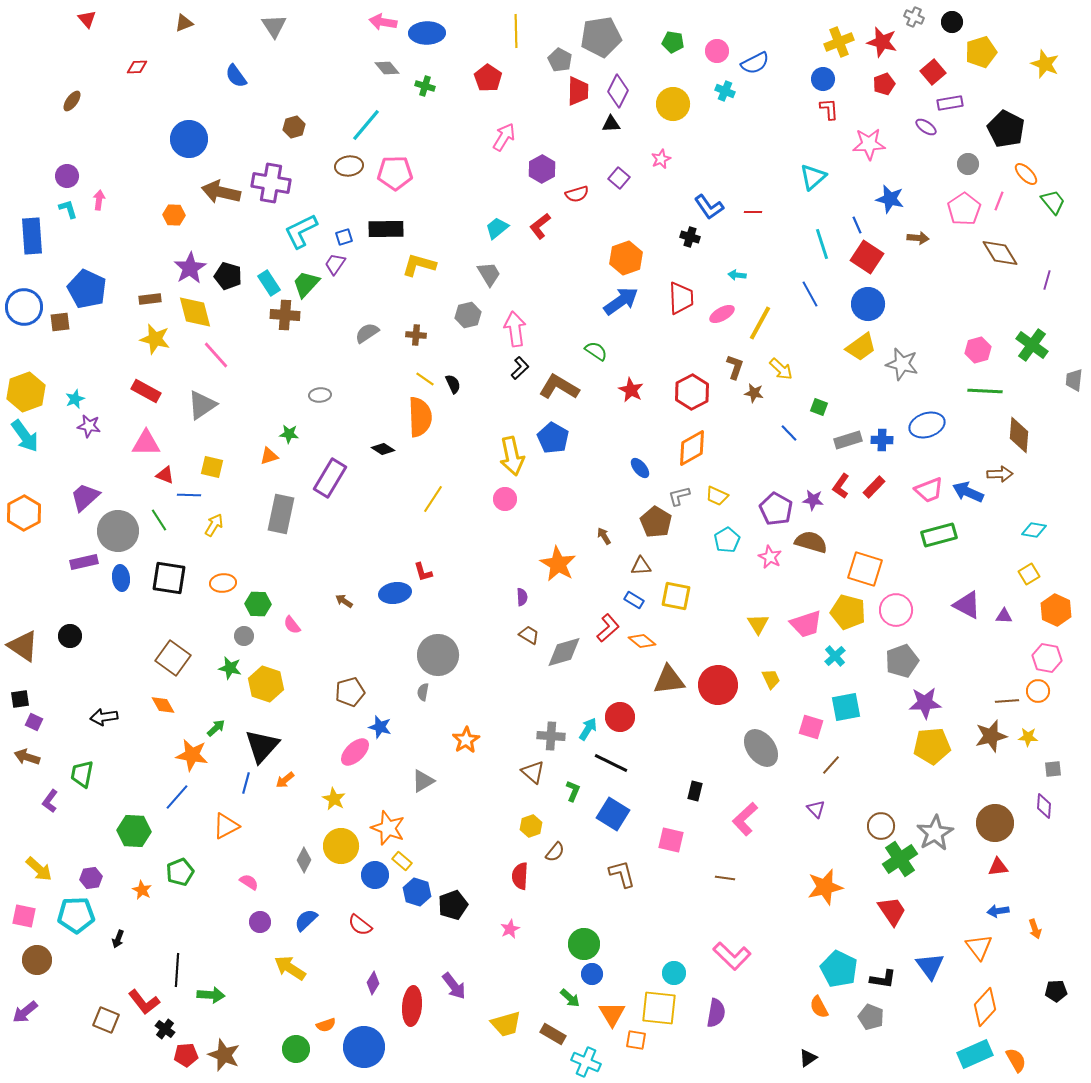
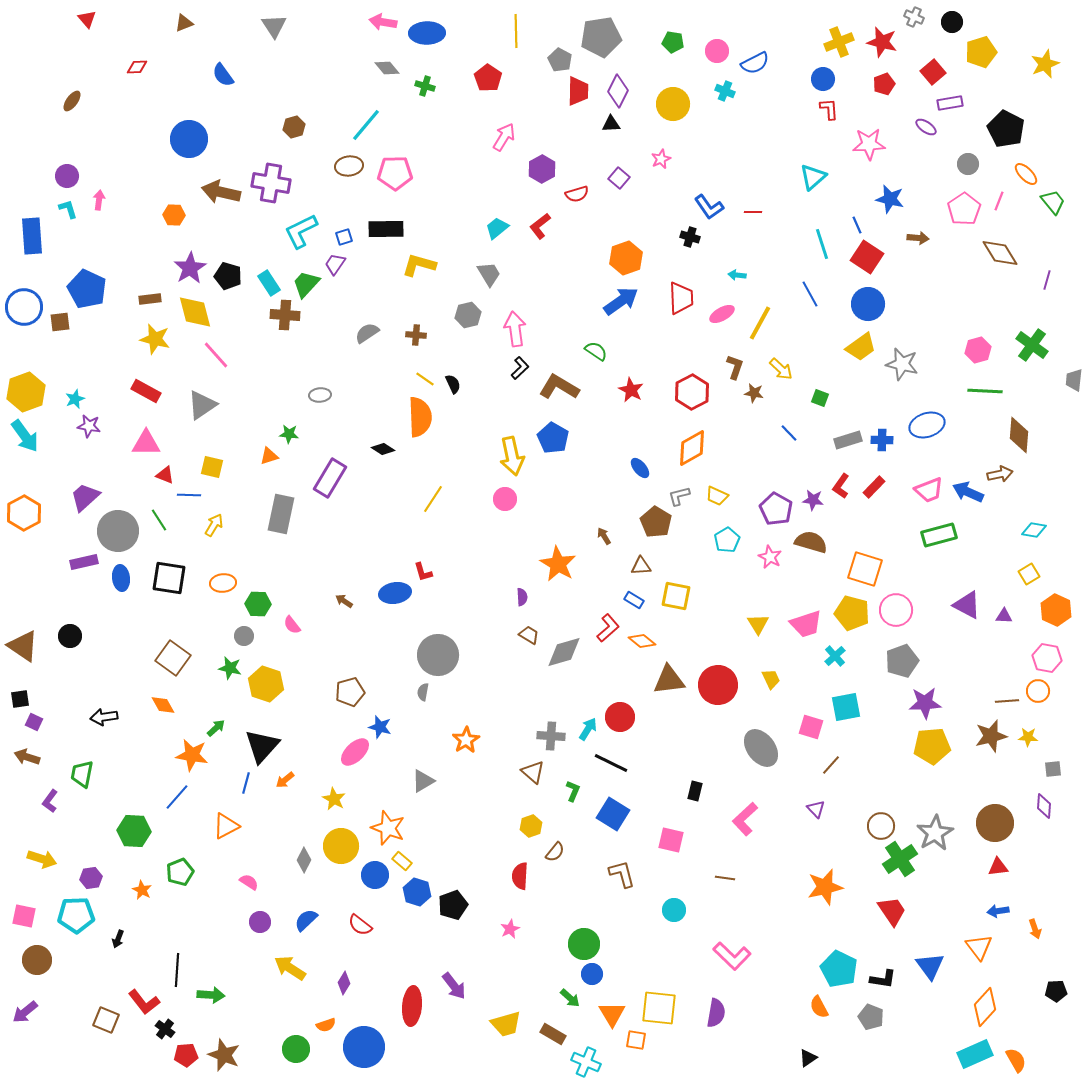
yellow star at (1045, 64): rotated 28 degrees clockwise
blue semicircle at (236, 76): moved 13 px left, 1 px up
green square at (819, 407): moved 1 px right, 9 px up
brown arrow at (1000, 474): rotated 10 degrees counterclockwise
yellow pentagon at (848, 612): moved 4 px right, 1 px down
yellow arrow at (39, 869): moved 3 px right, 10 px up; rotated 24 degrees counterclockwise
cyan circle at (674, 973): moved 63 px up
purple diamond at (373, 983): moved 29 px left
